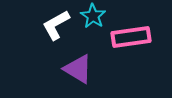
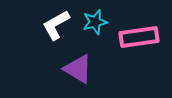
cyan star: moved 2 px right, 6 px down; rotated 25 degrees clockwise
pink rectangle: moved 8 px right
